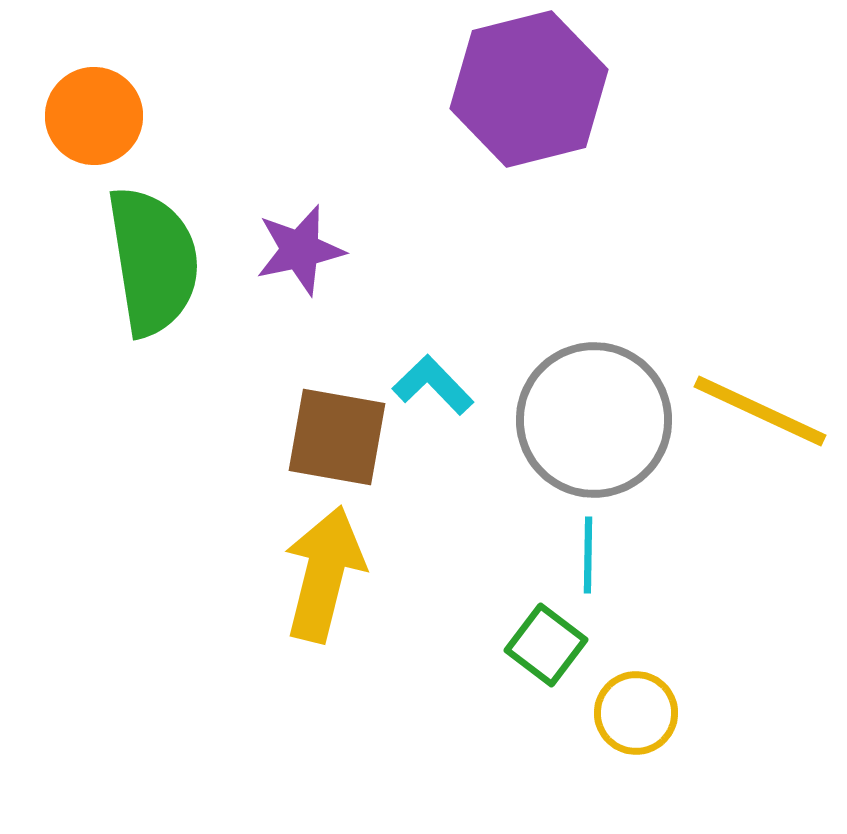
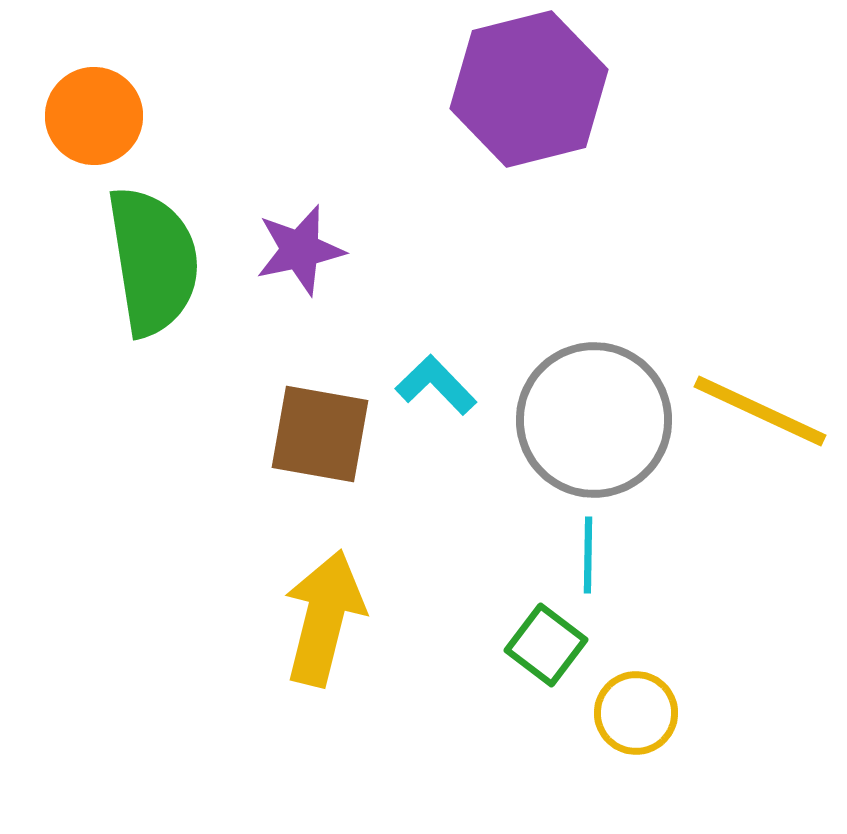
cyan L-shape: moved 3 px right
brown square: moved 17 px left, 3 px up
yellow arrow: moved 44 px down
